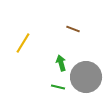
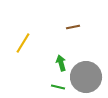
brown line: moved 2 px up; rotated 32 degrees counterclockwise
